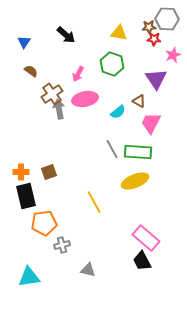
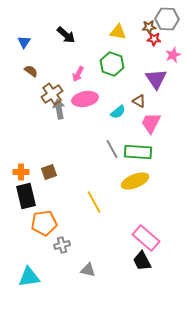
yellow triangle: moved 1 px left, 1 px up
